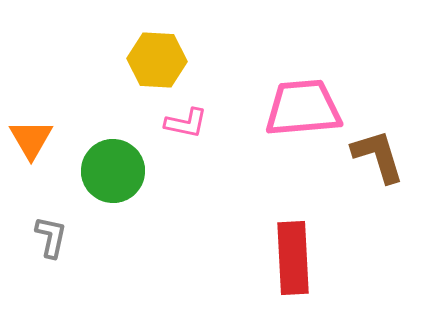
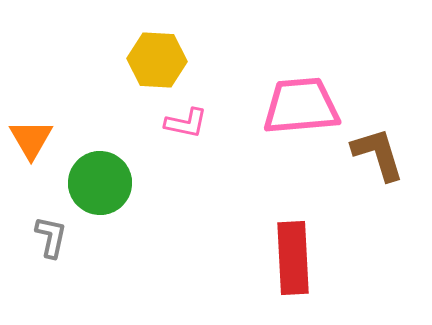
pink trapezoid: moved 2 px left, 2 px up
brown L-shape: moved 2 px up
green circle: moved 13 px left, 12 px down
